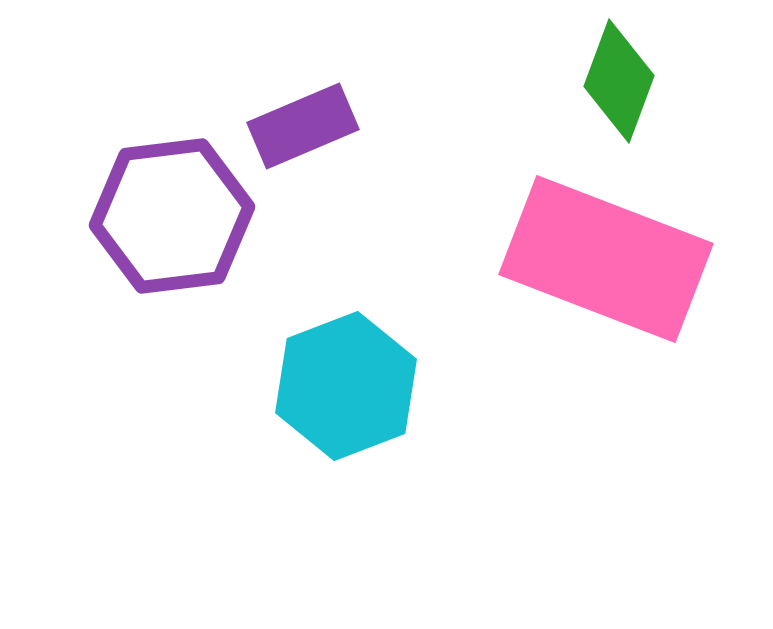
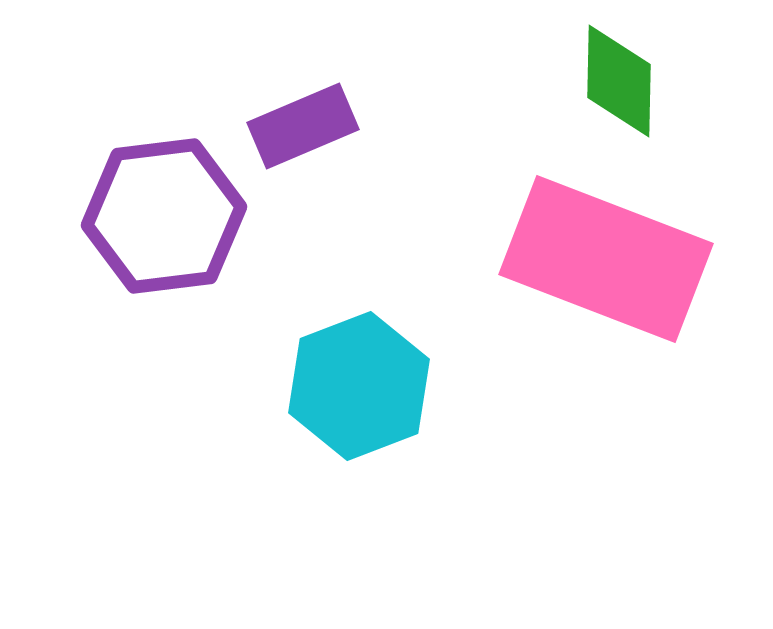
green diamond: rotated 19 degrees counterclockwise
purple hexagon: moved 8 px left
cyan hexagon: moved 13 px right
